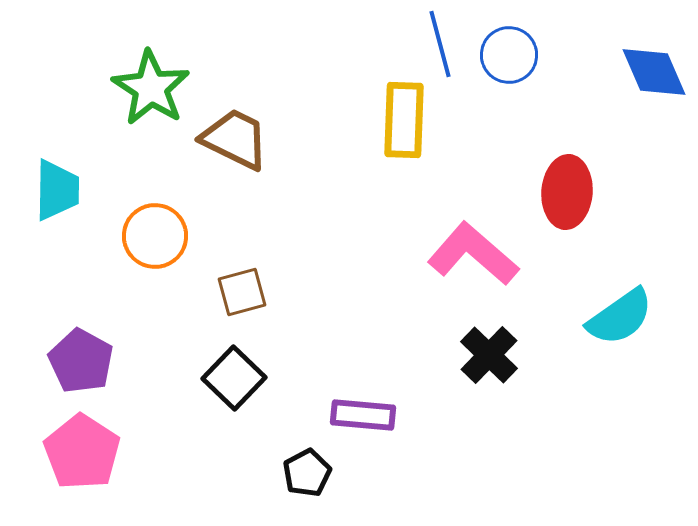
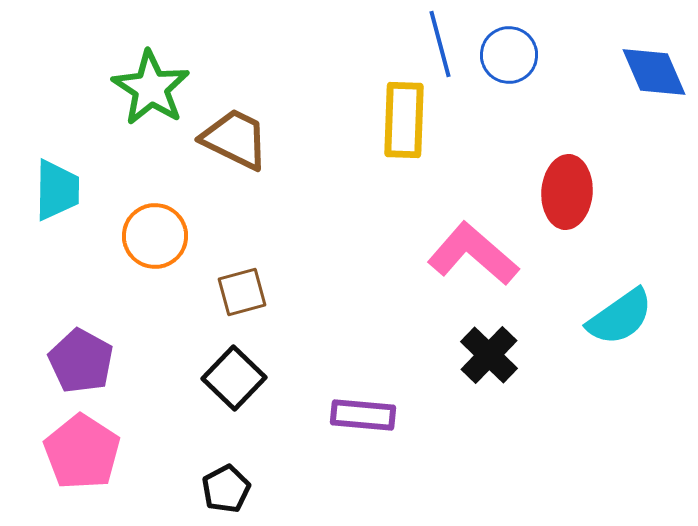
black pentagon: moved 81 px left, 16 px down
